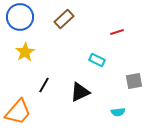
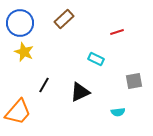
blue circle: moved 6 px down
yellow star: moved 1 px left; rotated 18 degrees counterclockwise
cyan rectangle: moved 1 px left, 1 px up
